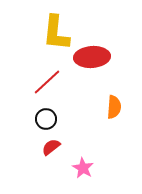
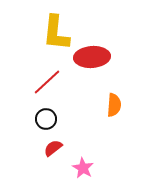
orange semicircle: moved 2 px up
red semicircle: moved 2 px right, 1 px down
